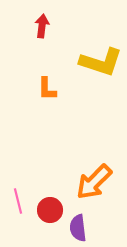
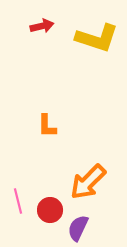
red arrow: rotated 70 degrees clockwise
yellow L-shape: moved 4 px left, 24 px up
orange L-shape: moved 37 px down
orange arrow: moved 6 px left
purple semicircle: rotated 32 degrees clockwise
